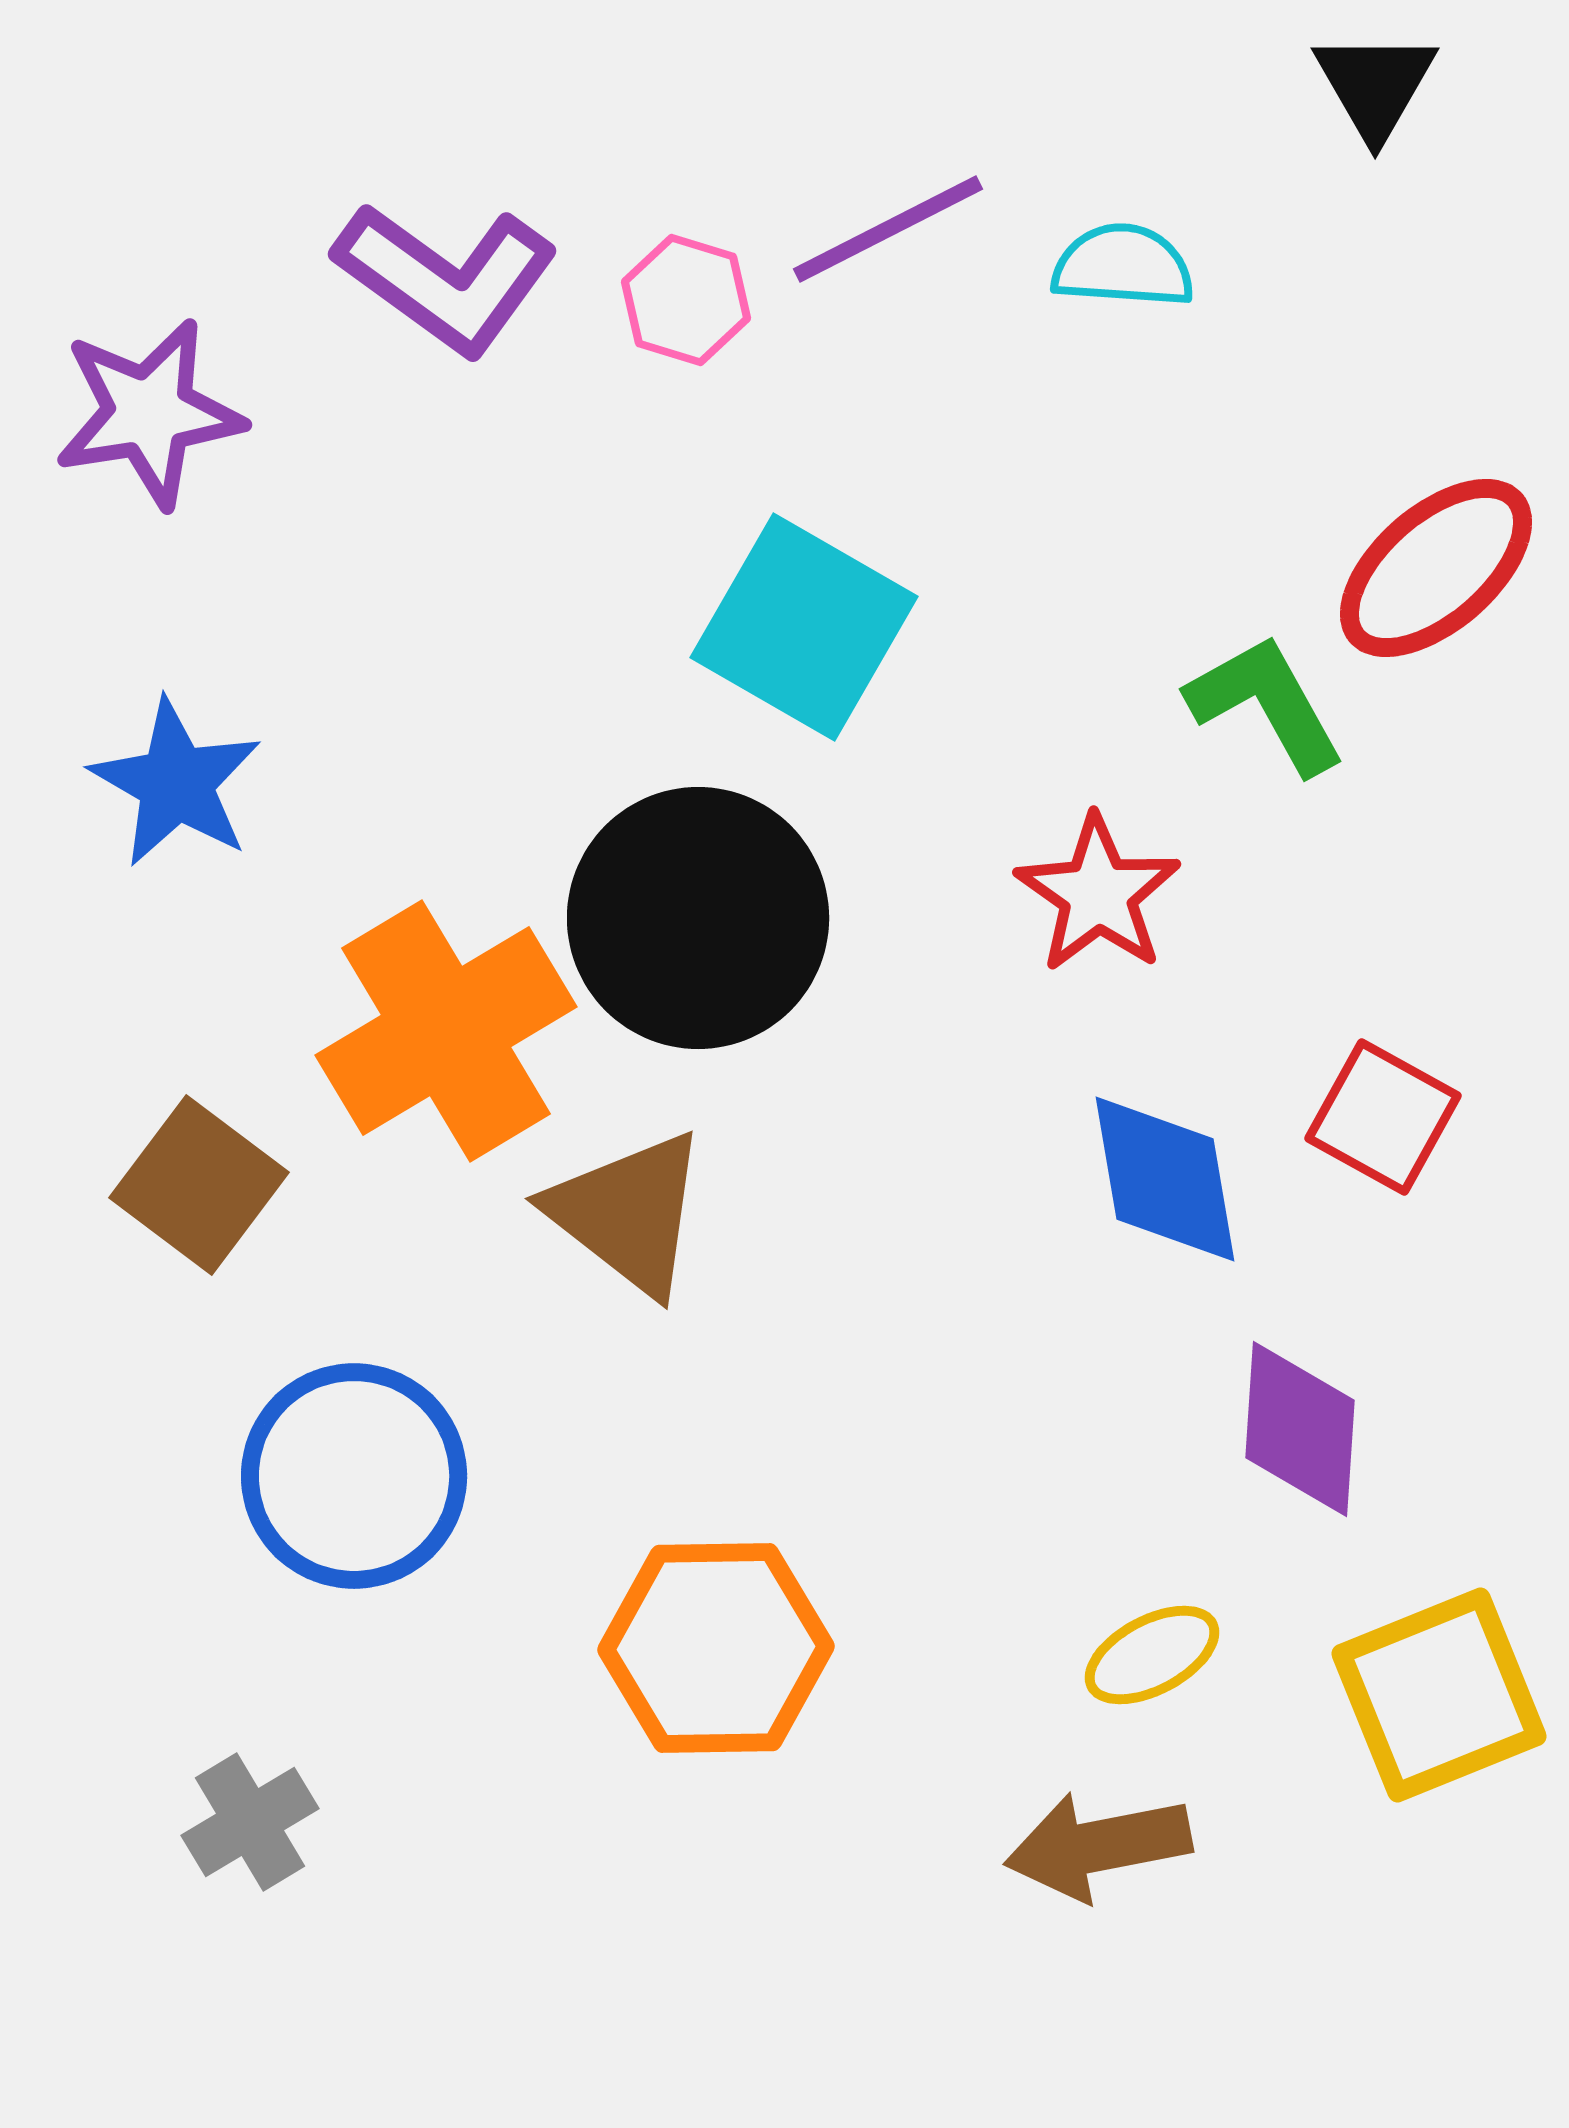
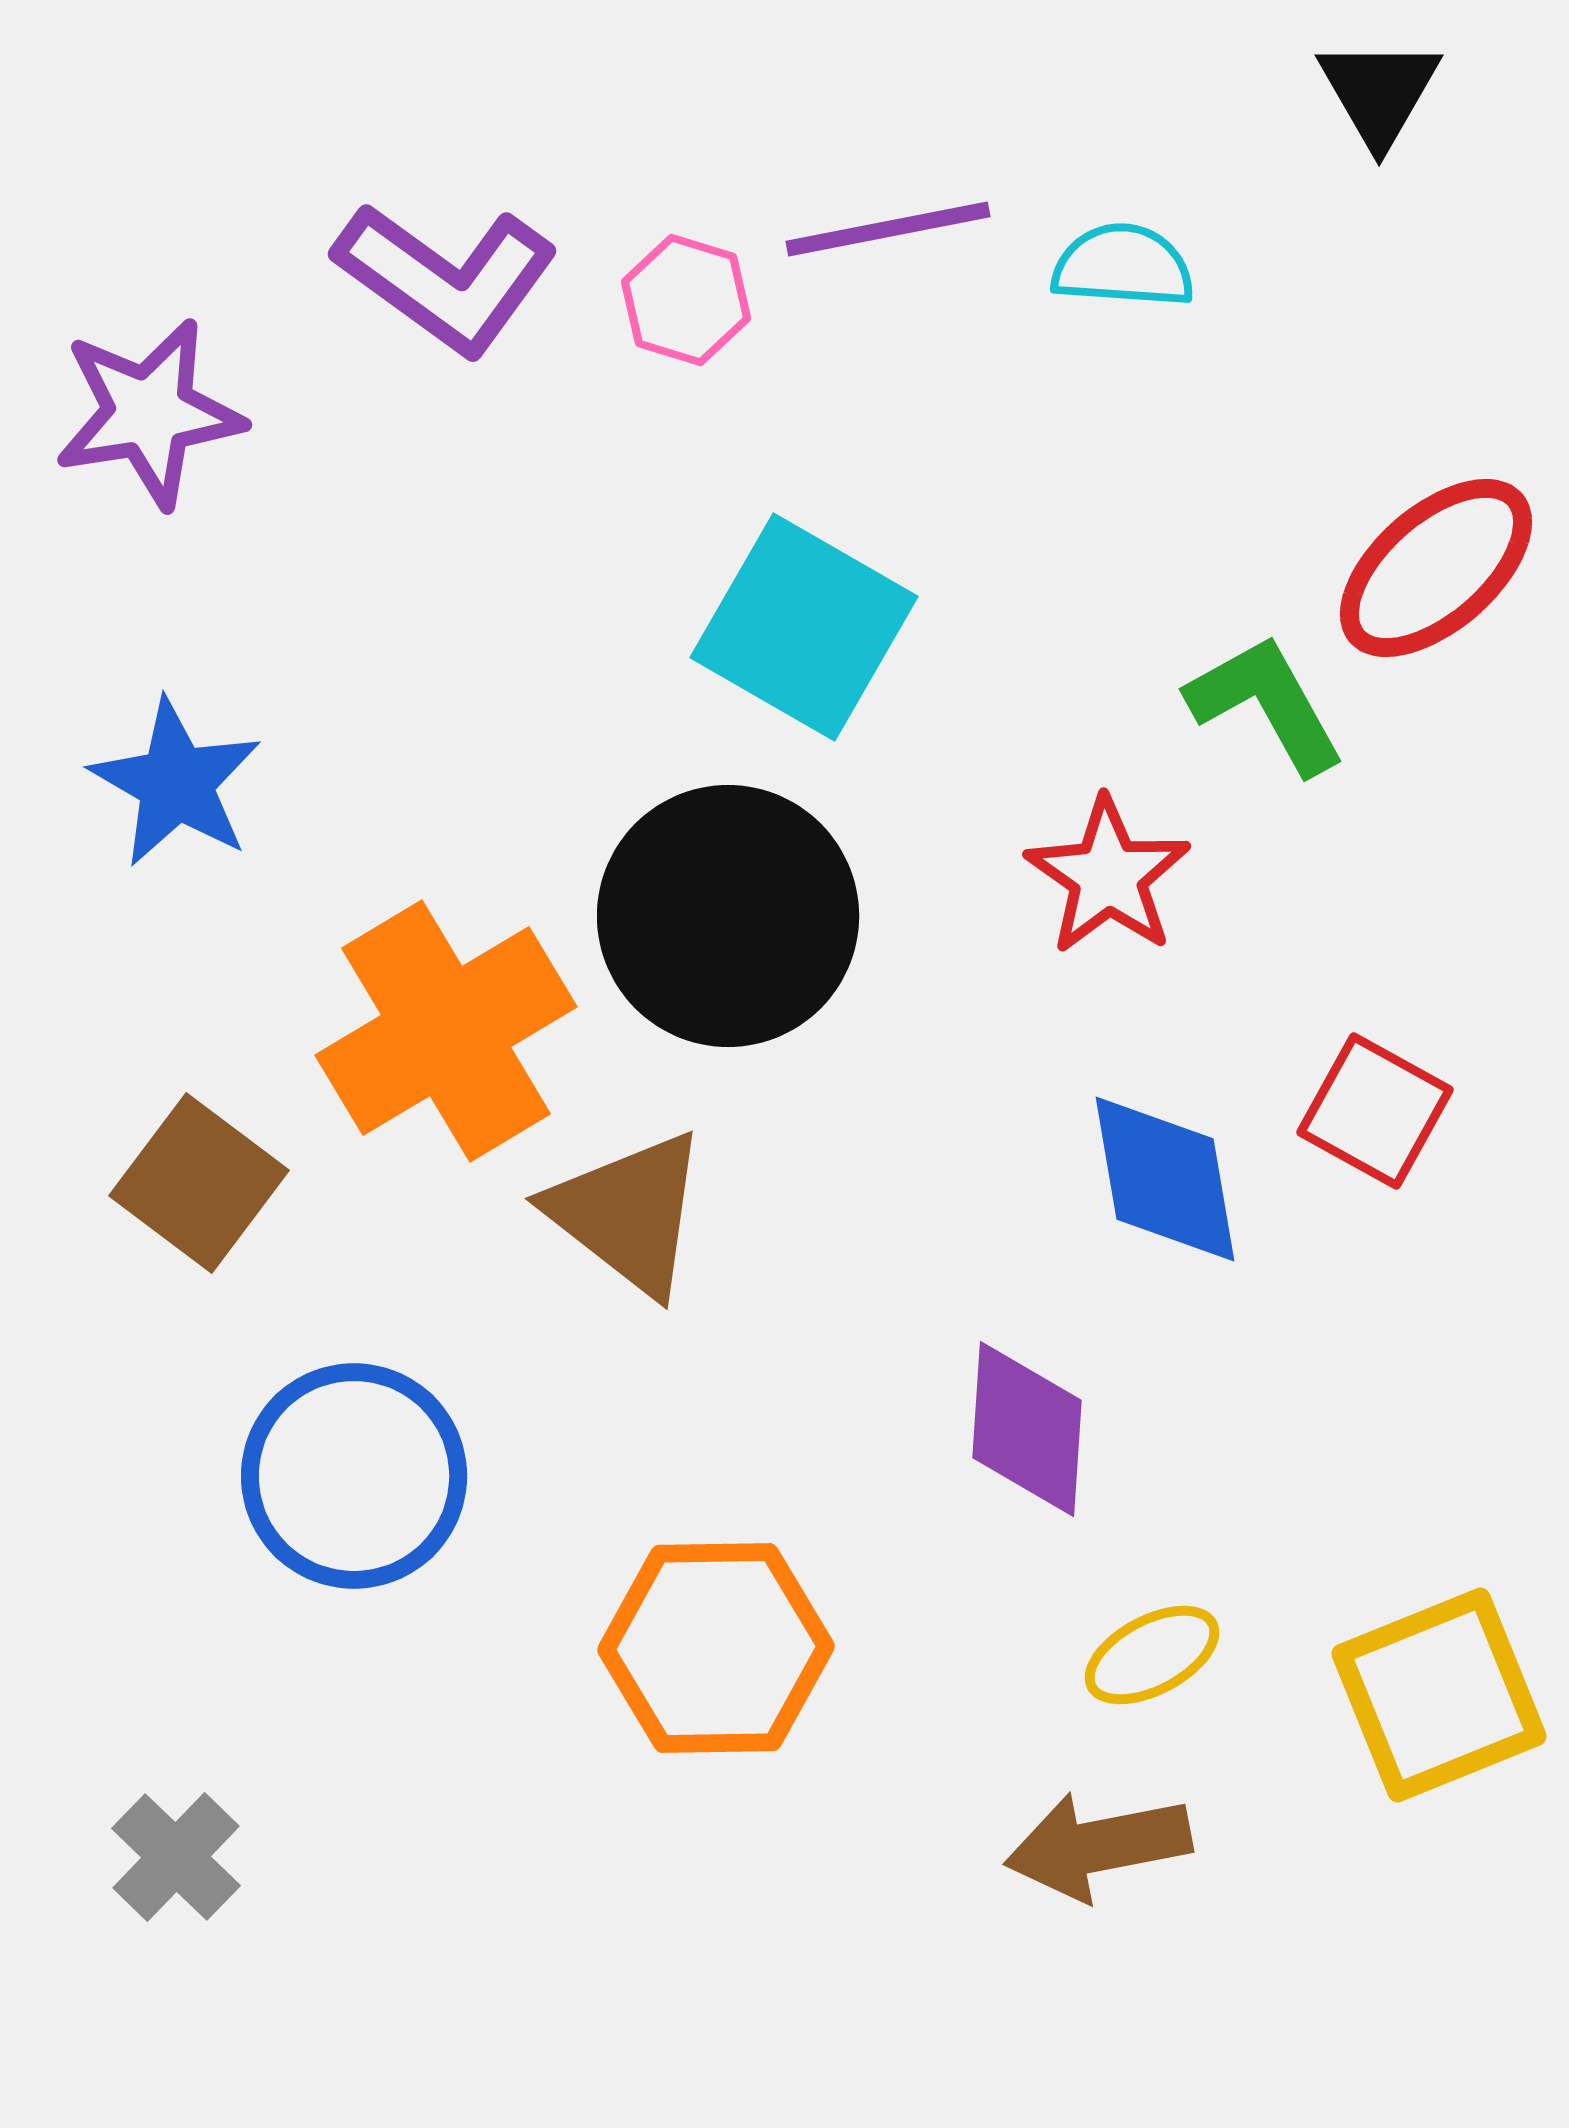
black triangle: moved 4 px right, 7 px down
purple line: rotated 16 degrees clockwise
red star: moved 10 px right, 18 px up
black circle: moved 30 px right, 2 px up
red square: moved 8 px left, 6 px up
brown square: moved 2 px up
purple diamond: moved 273 px left
gray cross: moved 74 px left, 35 px down; rotated 15 degrees counterclockwise
